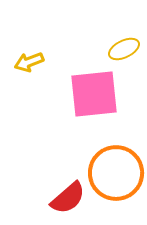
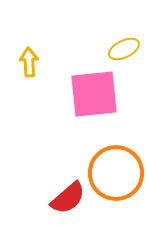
yellow arrow: rotated 108 degrees clockwise
